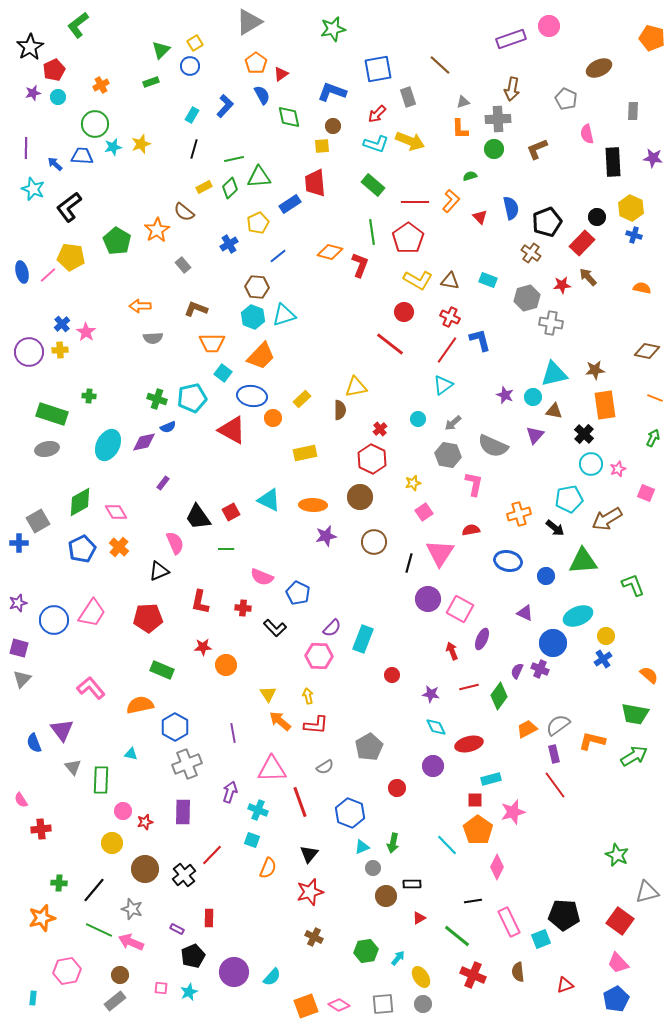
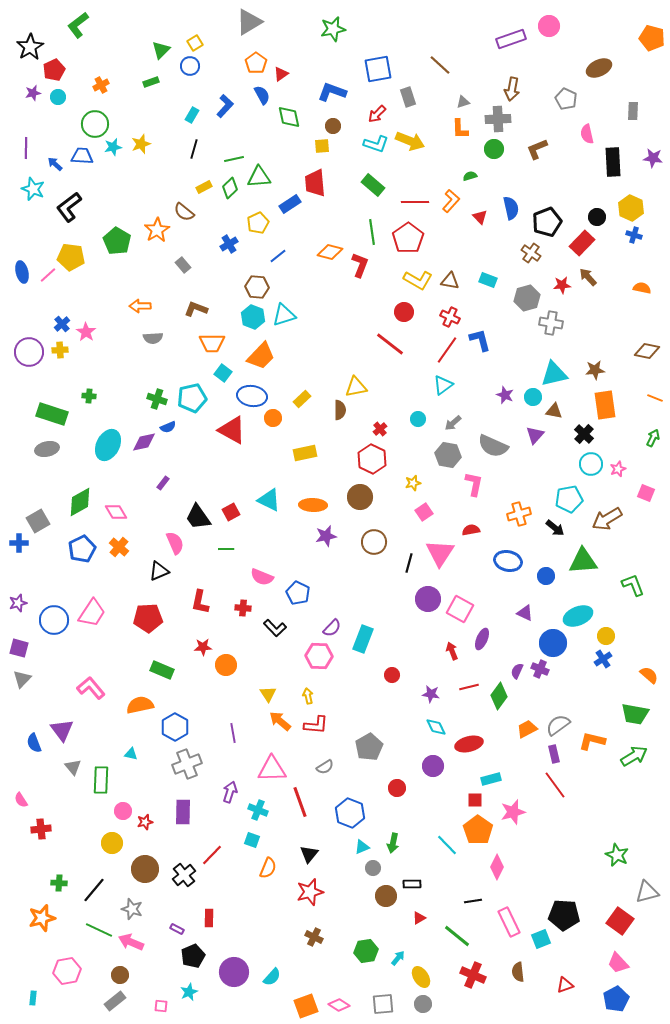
pink square at (161, 988): moved 18 px down
